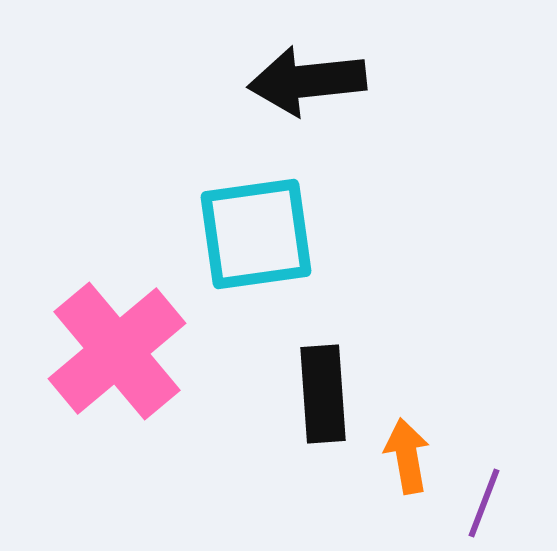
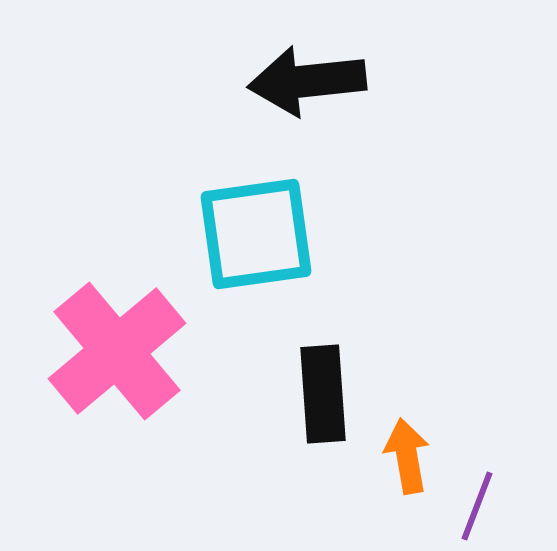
purple line: moved 7 px left, 3 px down
